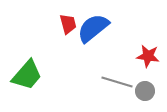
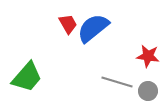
red trapezoid: rotated 15 degrees counterclockwise
green trapezoid: moved 2 px down
gray circle: moved 3 px right
